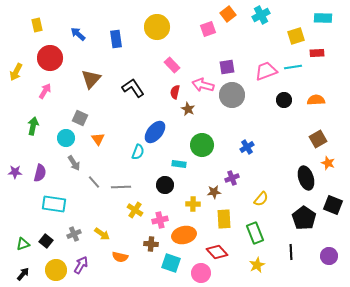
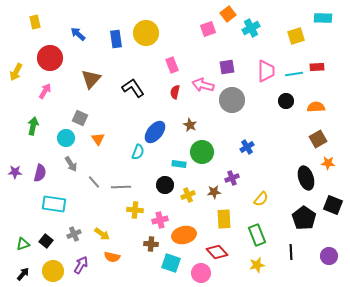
cyan cross at (261, 15): moved 10 px left, 13 px down
yellow rectangle at (37, 25): moved 2 px left, 3 px up
yellow circle at (157, 27): moved 11 px left, 6 px down
red rectangle at (317, 53): moved 14 px down
pink rectangle at (172, 65): rotated 21 degrees clockwise
cyan line at (293, 67): moved 1 px right, 7 px down
pink trapezoid at (266, 71): rotated 110 degrees clockwise
gray circle at (232, 95): moved 5 px down
black circle at (284, 100): moved 2 px right, 1 px down
orange semicircle at (316, 100): moved 7 px down
brown star at (188, 109): moved 2 px right, 16 px down
green circle at (202, 145): moved 7 px down
gray arrow at (74, 163): moved 3 px left, 1 px down
orange star at (328, 163): rotated 16 degrees counterclockwise
yellow cross at (193, 204): moved 5 px left, 9 px up; rotated 24 degrees counterclockwise
yellow cross at (135, 210): rotated 28 degrees counterclockwise
green rectangle at (255, 233): moved 2 px right, 2 px down
orange semicircle at (120, 257): moved 8 px left
yellow star at (257, 265): rotated 14 degrees clockwise
yellow circle at (56, 270): moved 3 px left, 1 px down
